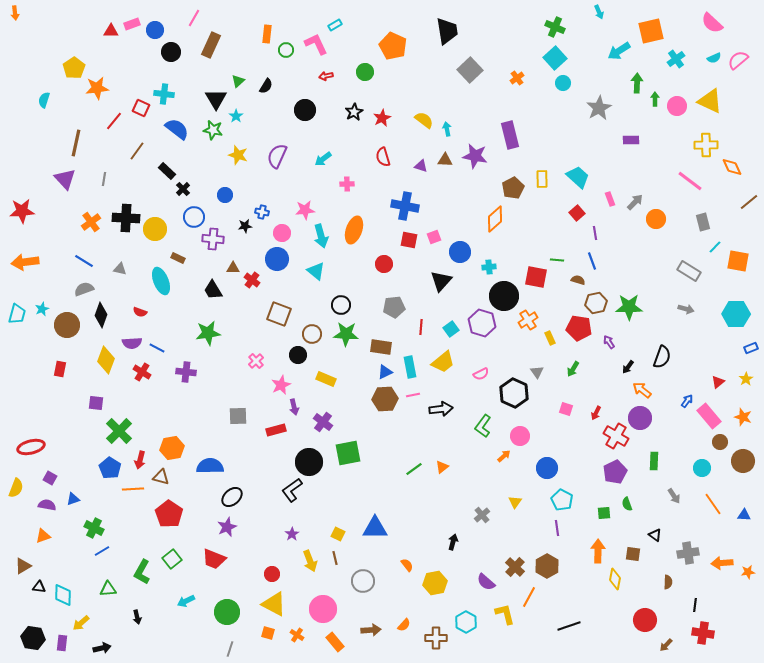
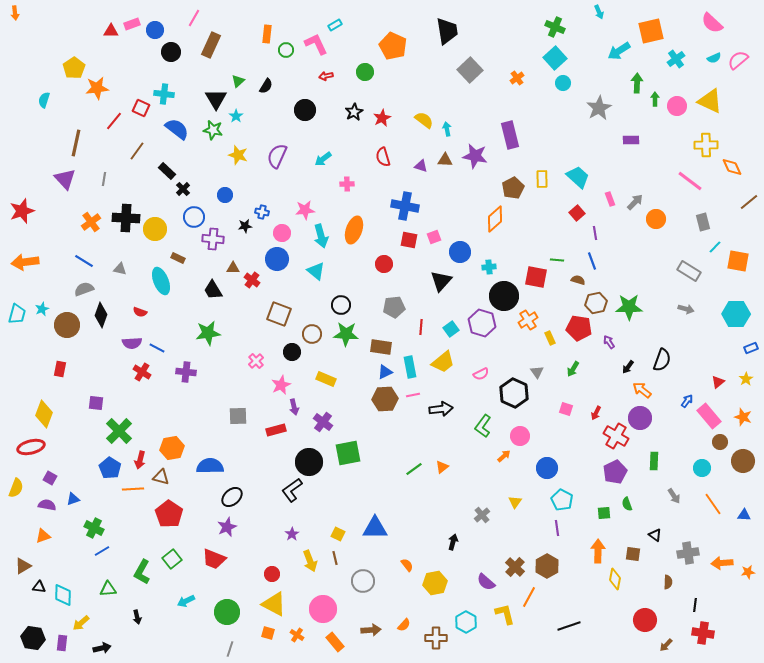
red star at (22, 211): rotated 15 degrees counterclockwise
black circle at (298, 355): moved 6 px left, 3 px up
black semicircle at (662, 357): moved 3 px down
yellow diamond at (106, 360): moved 62 px left, 54 px down
